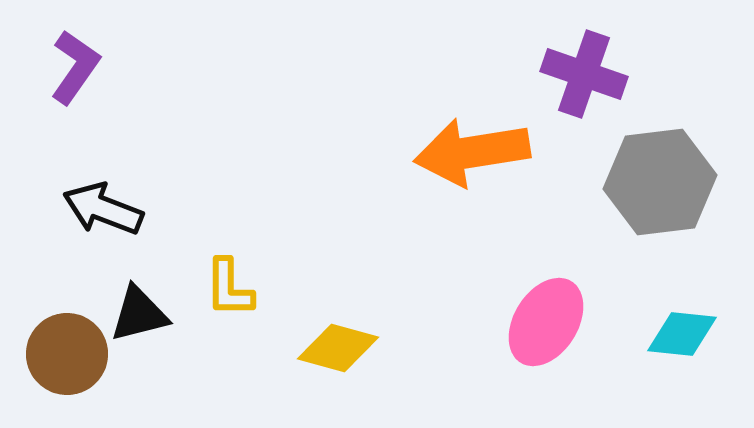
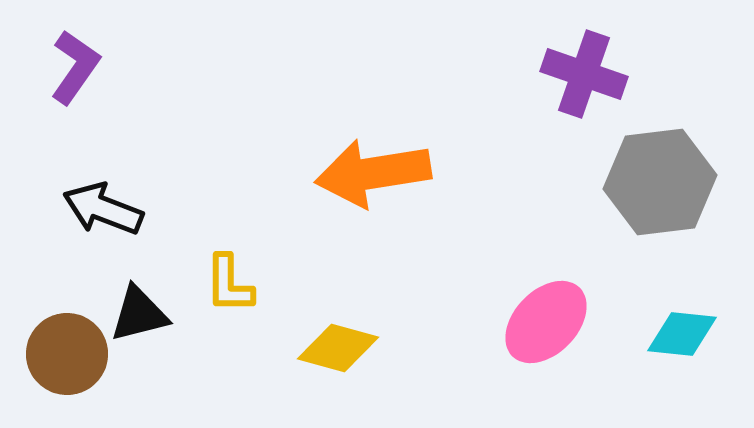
orange arrow: moved 99 px left, 21 px down
yellow L-shape: moved 4 px up
pink ellipse: rotated 12 degrees clockwise
